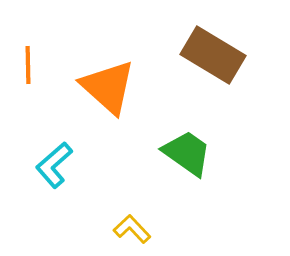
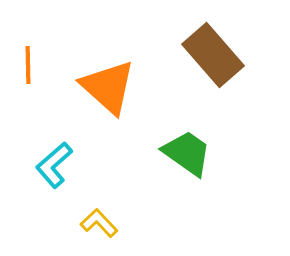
brown rectangle: rotated 18 degrees clockwise
yellow L-shape: moved 33 px left, 6 px up
